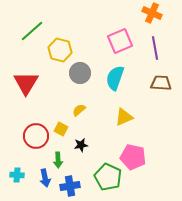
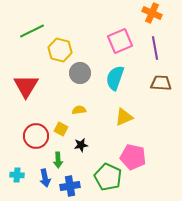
green line: rotated 15 degrees clockwise
red triangle: moved 3 px down
yellow semicircle: rotated 32 degrees clockwise
